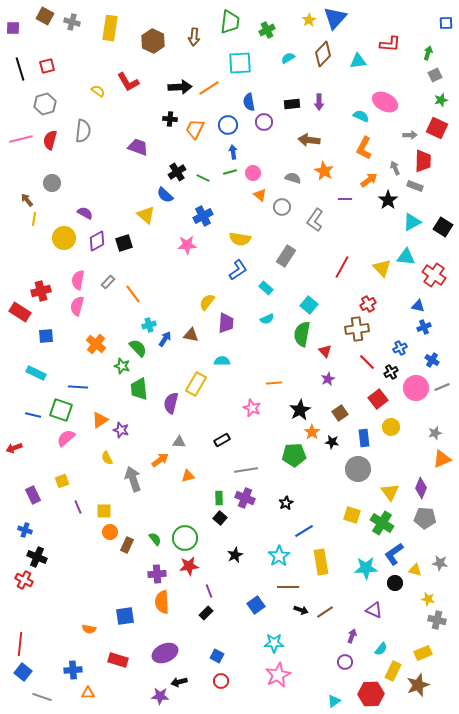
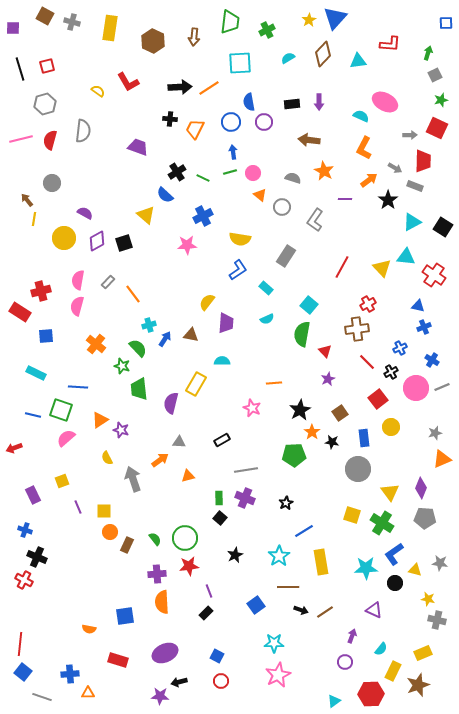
blue circle at (228, 125): moved 3 px right, 3 px up
gray arrow at (395, 168): rotated 144 degrees clockwise
blue cross at (73, 670): moved 3 px left, 4 px down
